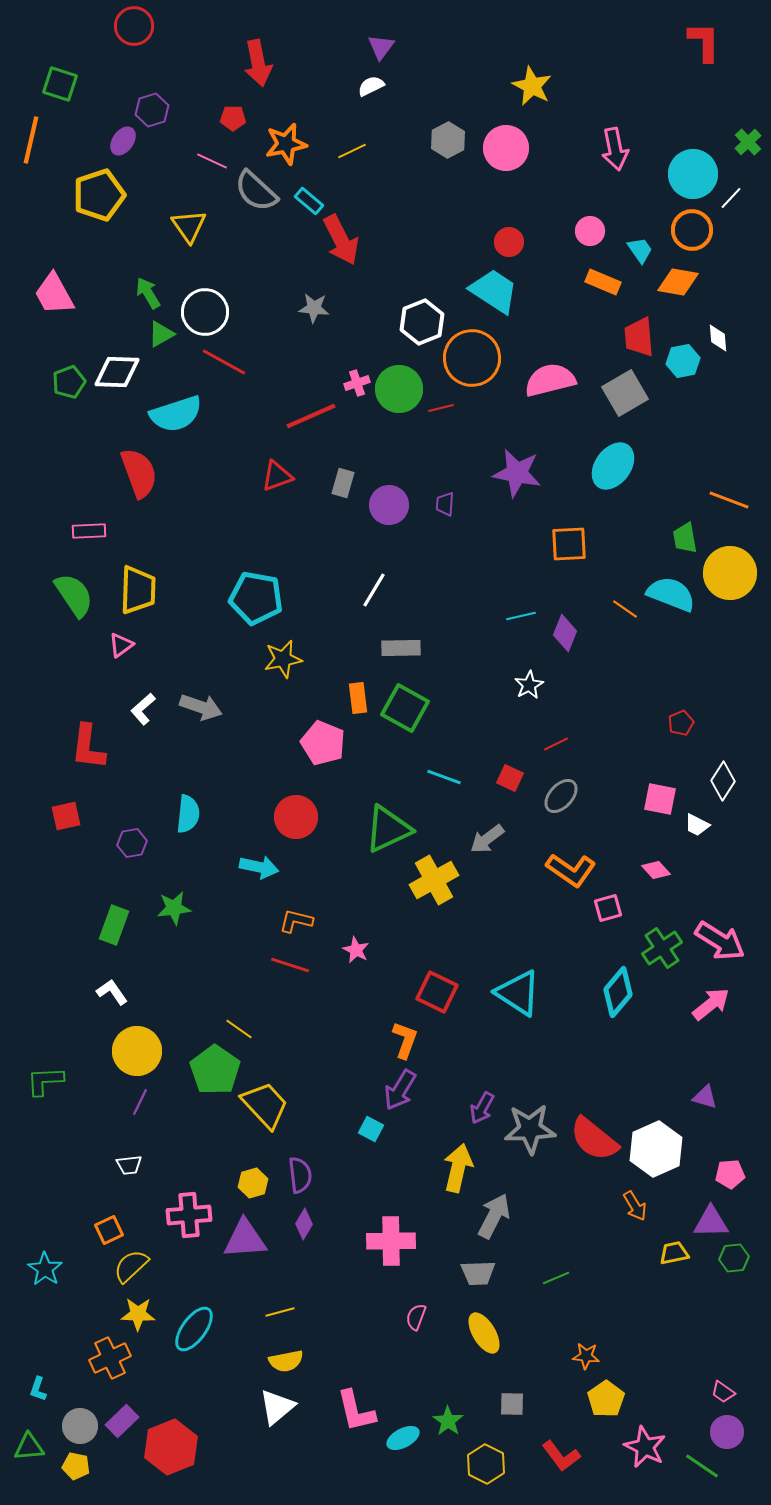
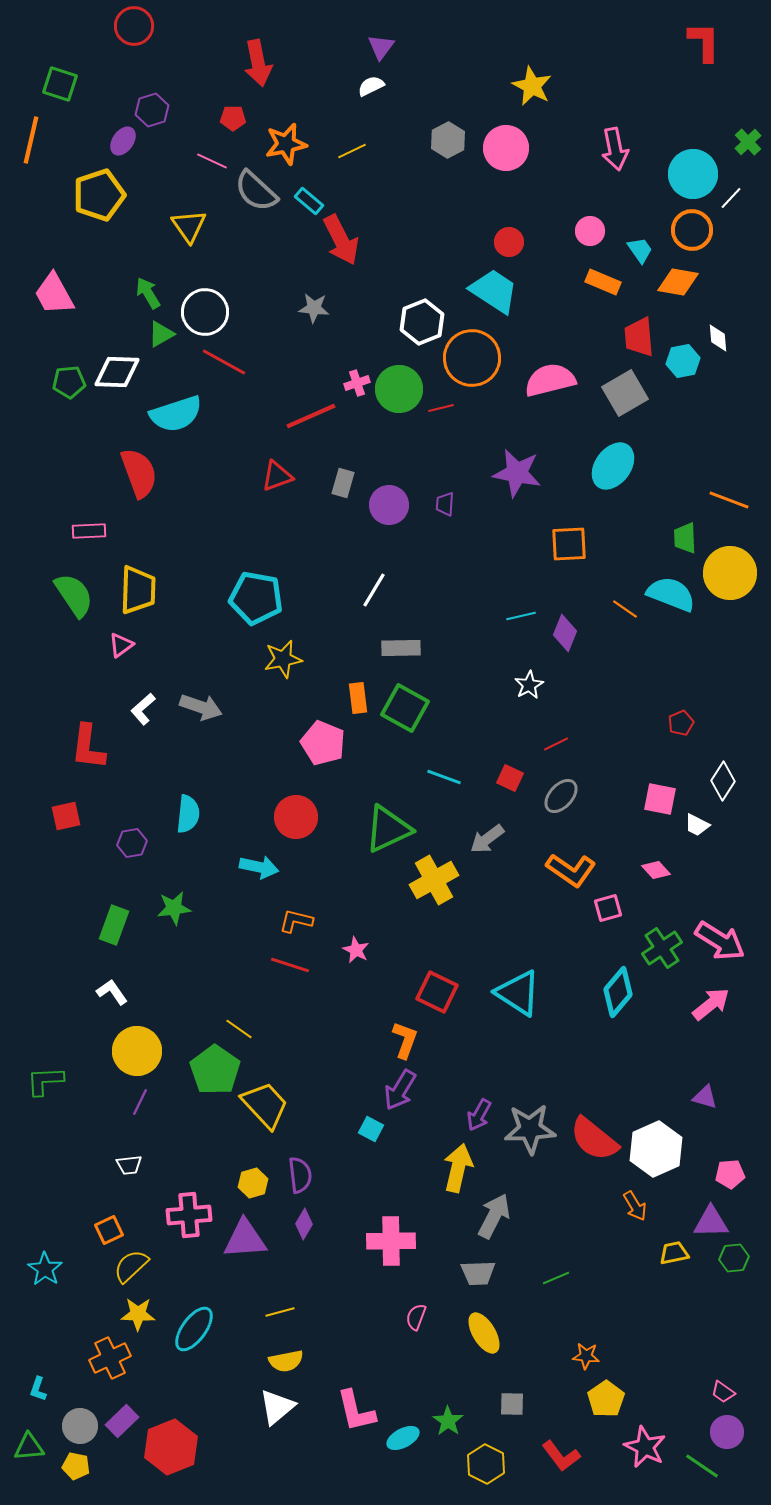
green pentagon at (69, 382): rotated 16 degrees clockwise
green trapezoid at (685, 538): rotated 8 degrees clockwise
purple arrow at (482, 1108): moved 3 px left, 7 px down
